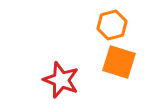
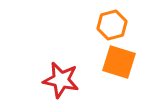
red star: rotated 9 degrees counterclockwise
